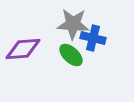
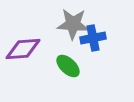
blue cross: rotated 25 degrees counterclockwise
green ellipse: moved 3 px left, 11 px down
